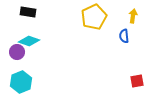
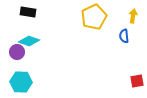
cyan hexagon: rotated 25 degrees clockwise
